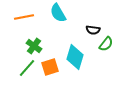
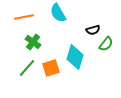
black semicircle: rotated 24 degrees counterclockwise
green cross: moved 1 px left, 4 px up
orange square: moved 1 px right, 1 px down
